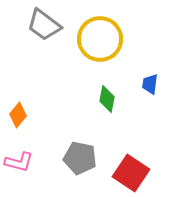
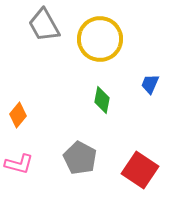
gray trapezoid: rotated 24 degrees clockwise
blue trapezoid: rotated 15 degrees clockwise
green diamond: moved 5 px left, 1 px down
gray pentagon: rotated 16 degrees clockwise
pink L-shape: moved 2 px down
red square: moved 9 px right, 3 px up
